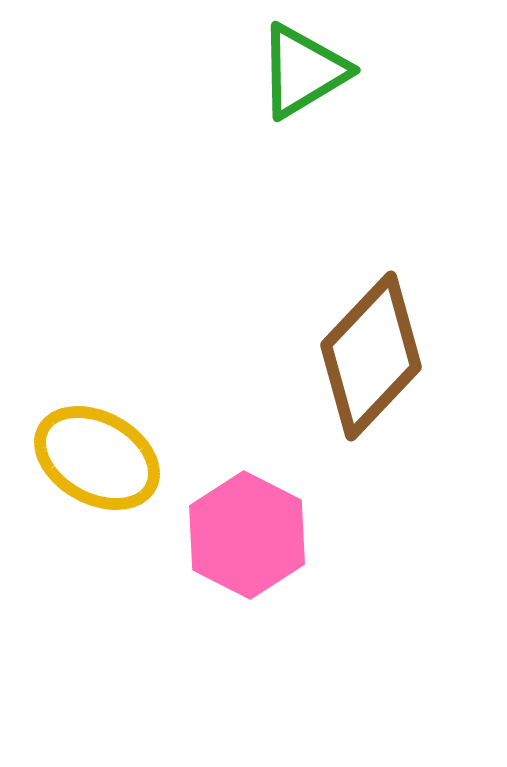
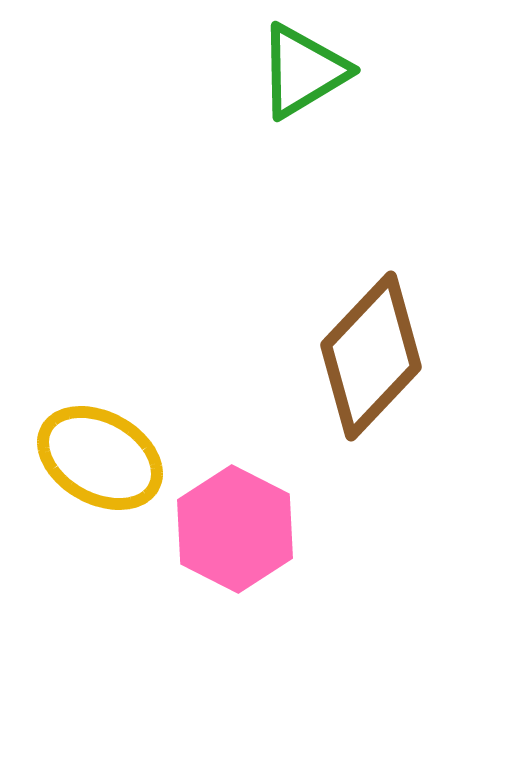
yellow ellipse: moved 3 px right
pink hexagon: moved 12 px left, 6 px up
